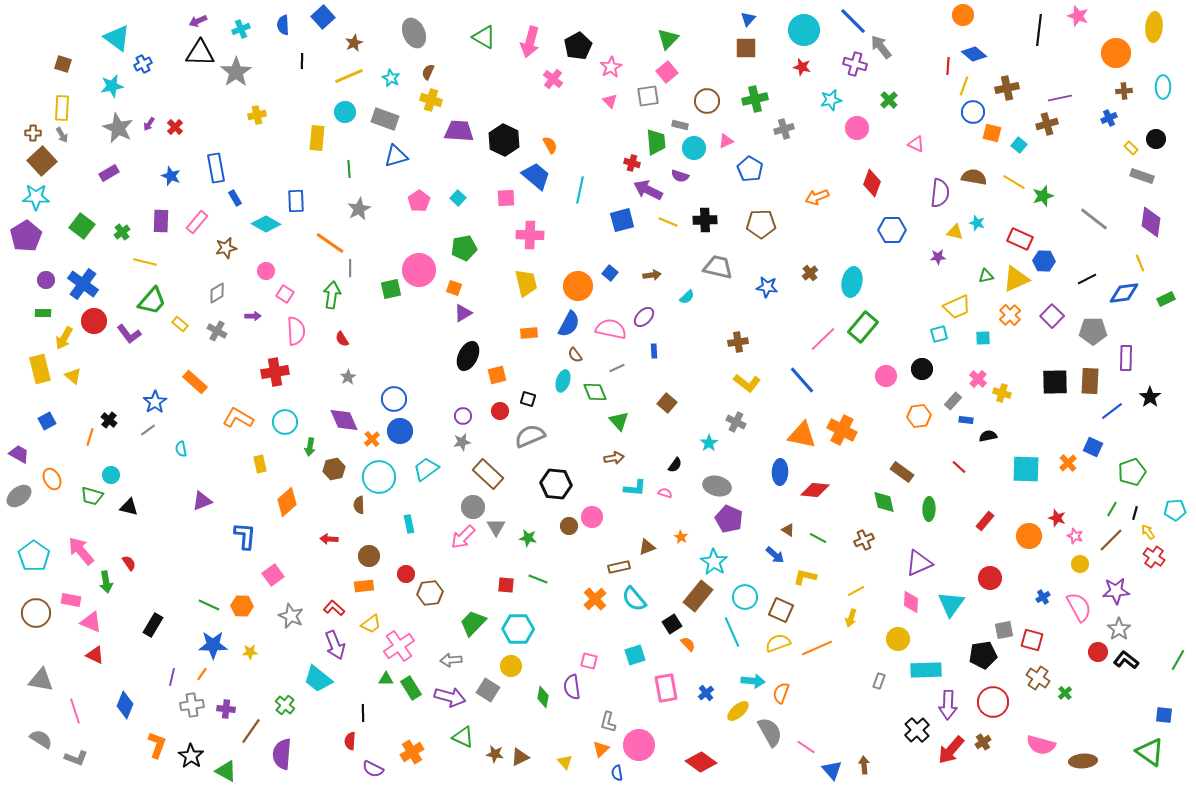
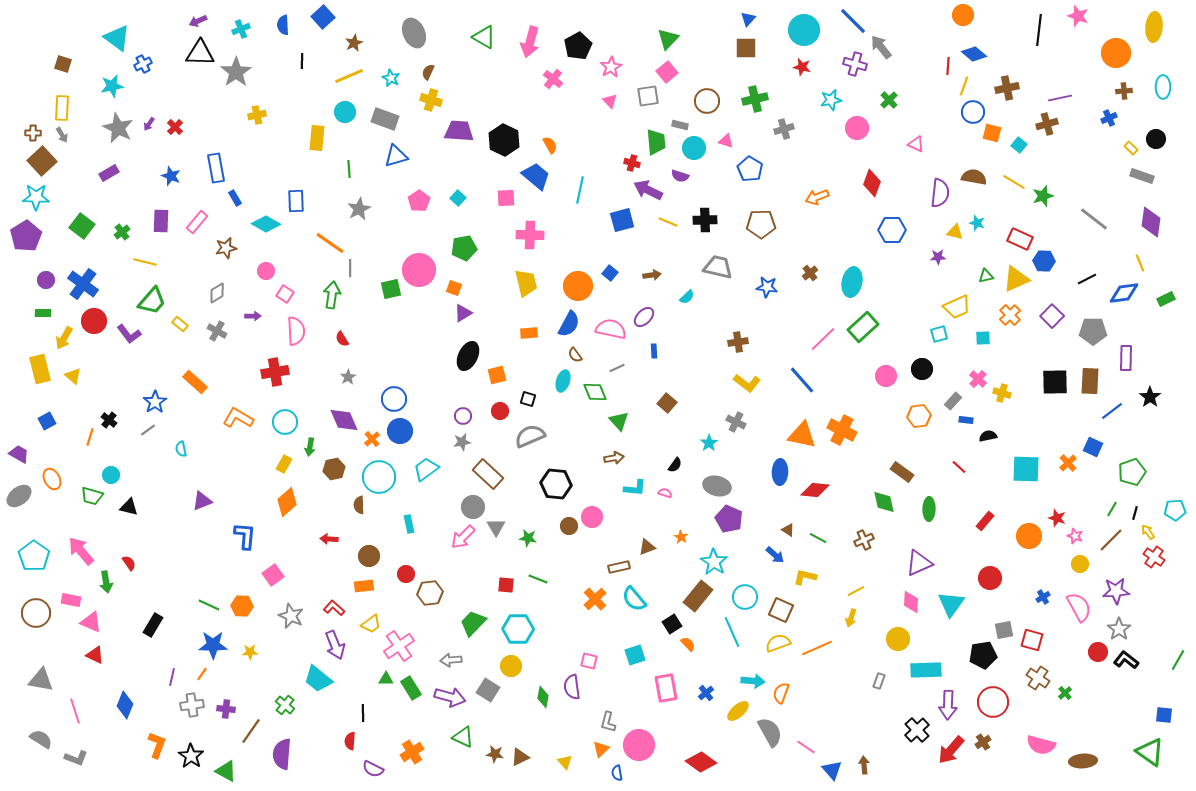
pink triangle at (726, 141): rotated 42 degrees clockwise
green rectangle at (863, 327): rotated 8 degrees clockwise
yellow rectangle at (260, 464): moved 24 px right; rotated 42 degrees clockwise
